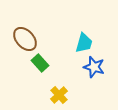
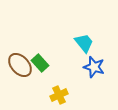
brown ellipse: moved 5 px left, 26 px down
cyan trapezoid: rotated 55 degrees counterclockwise
yellow cross: rotated 18 degrees clockwise
